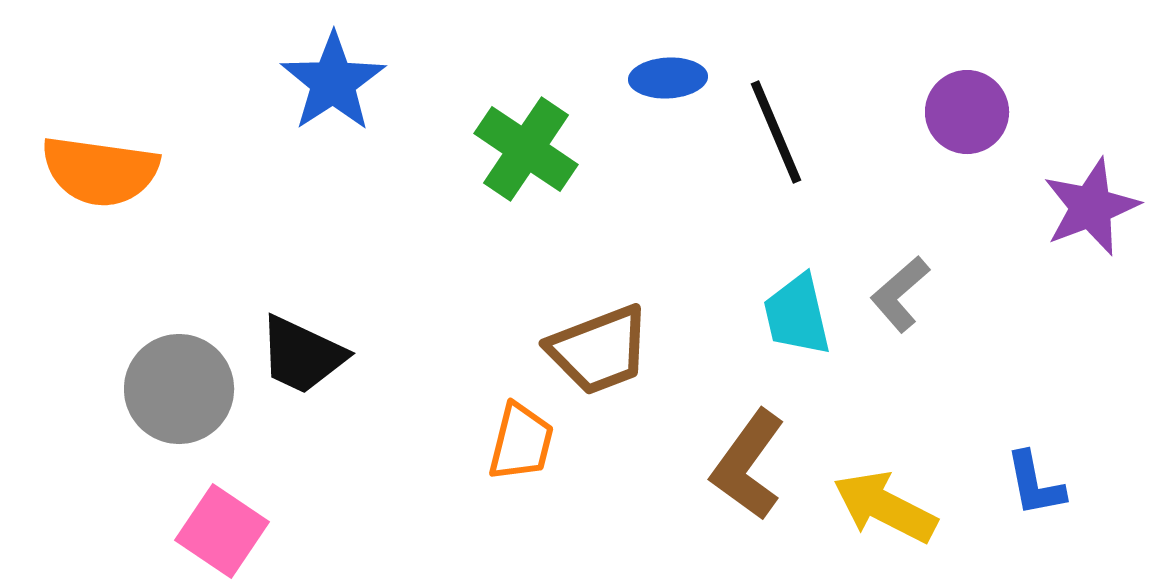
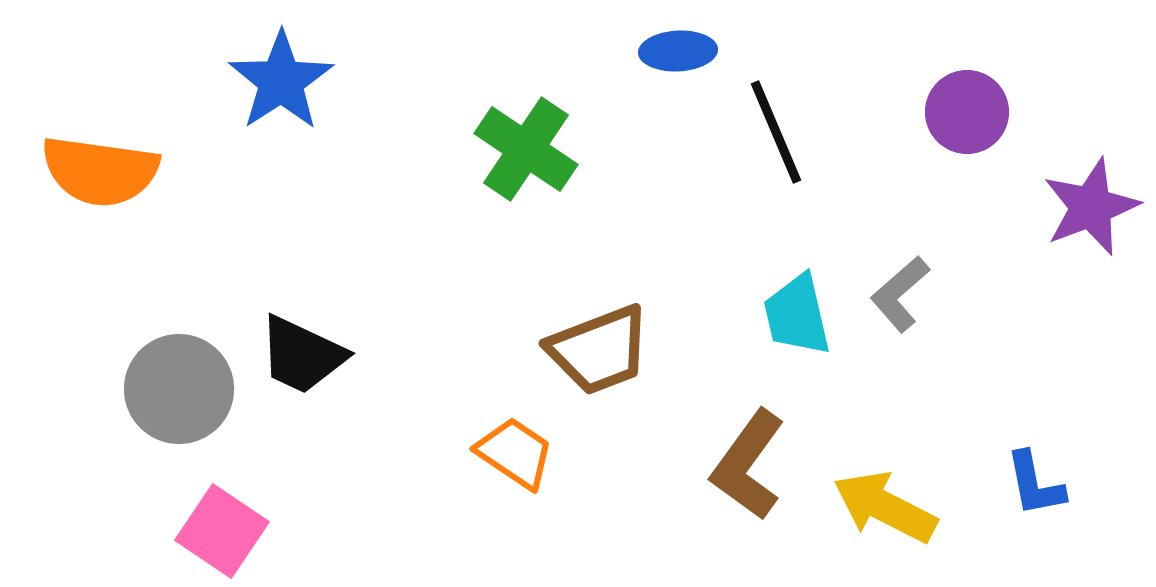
blue ellipse: moved 10 px right, 27 px up
blue star: moved 52 px left, 1 px up
orange trapezoid: moved 6 px left, 11 px down; rotated 70 degrees counterclockwise
